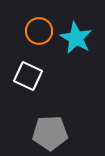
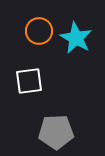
white square: moved 1 px right, 5 px down; rotated 32 degrees counterclockwise
gray pentagon: moved 6 px right, 1 px up
